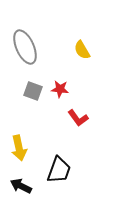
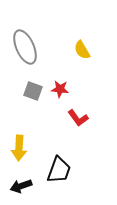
yellow arrow: rotated 15 degrees clockwise
black arrow: rotated 45 degrees counterclockwise
